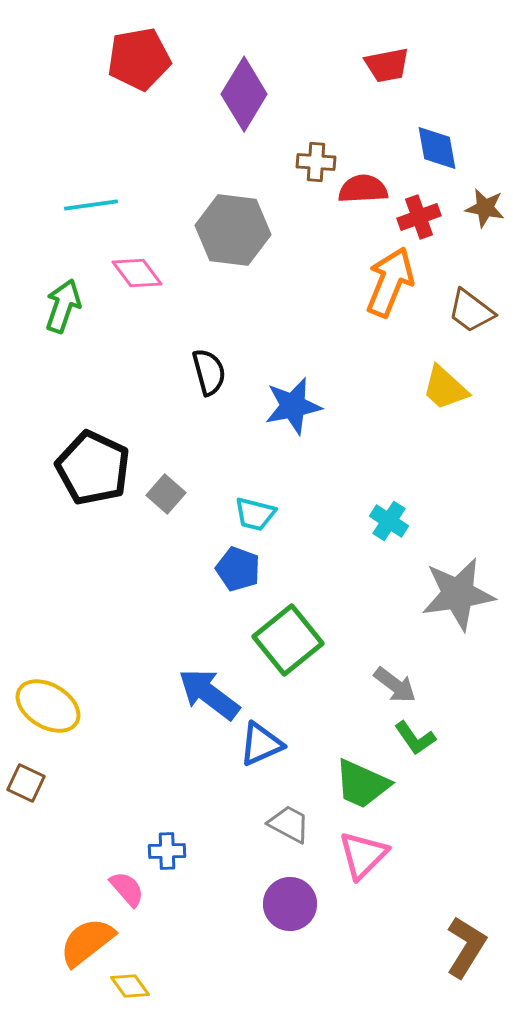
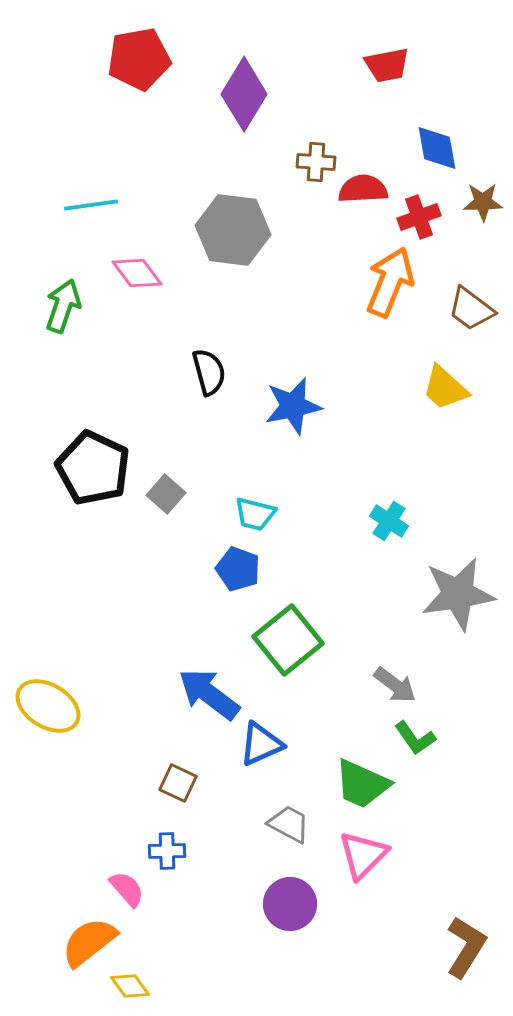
brown star: moved 2 px left, 6 px up; rotated 12 degrees counterclockwise
brown trapezoid: moved 2 px up
brown square: moved 152 px right
orange semicircle: moved 2 px right
